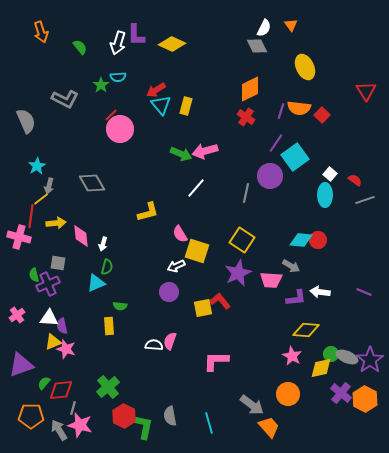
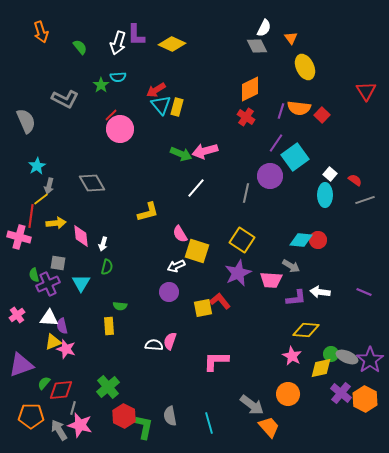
orange triangle at (291, 25): moved 13 px down
yellow rectangle at (186, 106): moved 9 px left, 1 px down
cyan triangle at (96, 283): moved 15 px left; rotated 36 degrees counterclockwise
